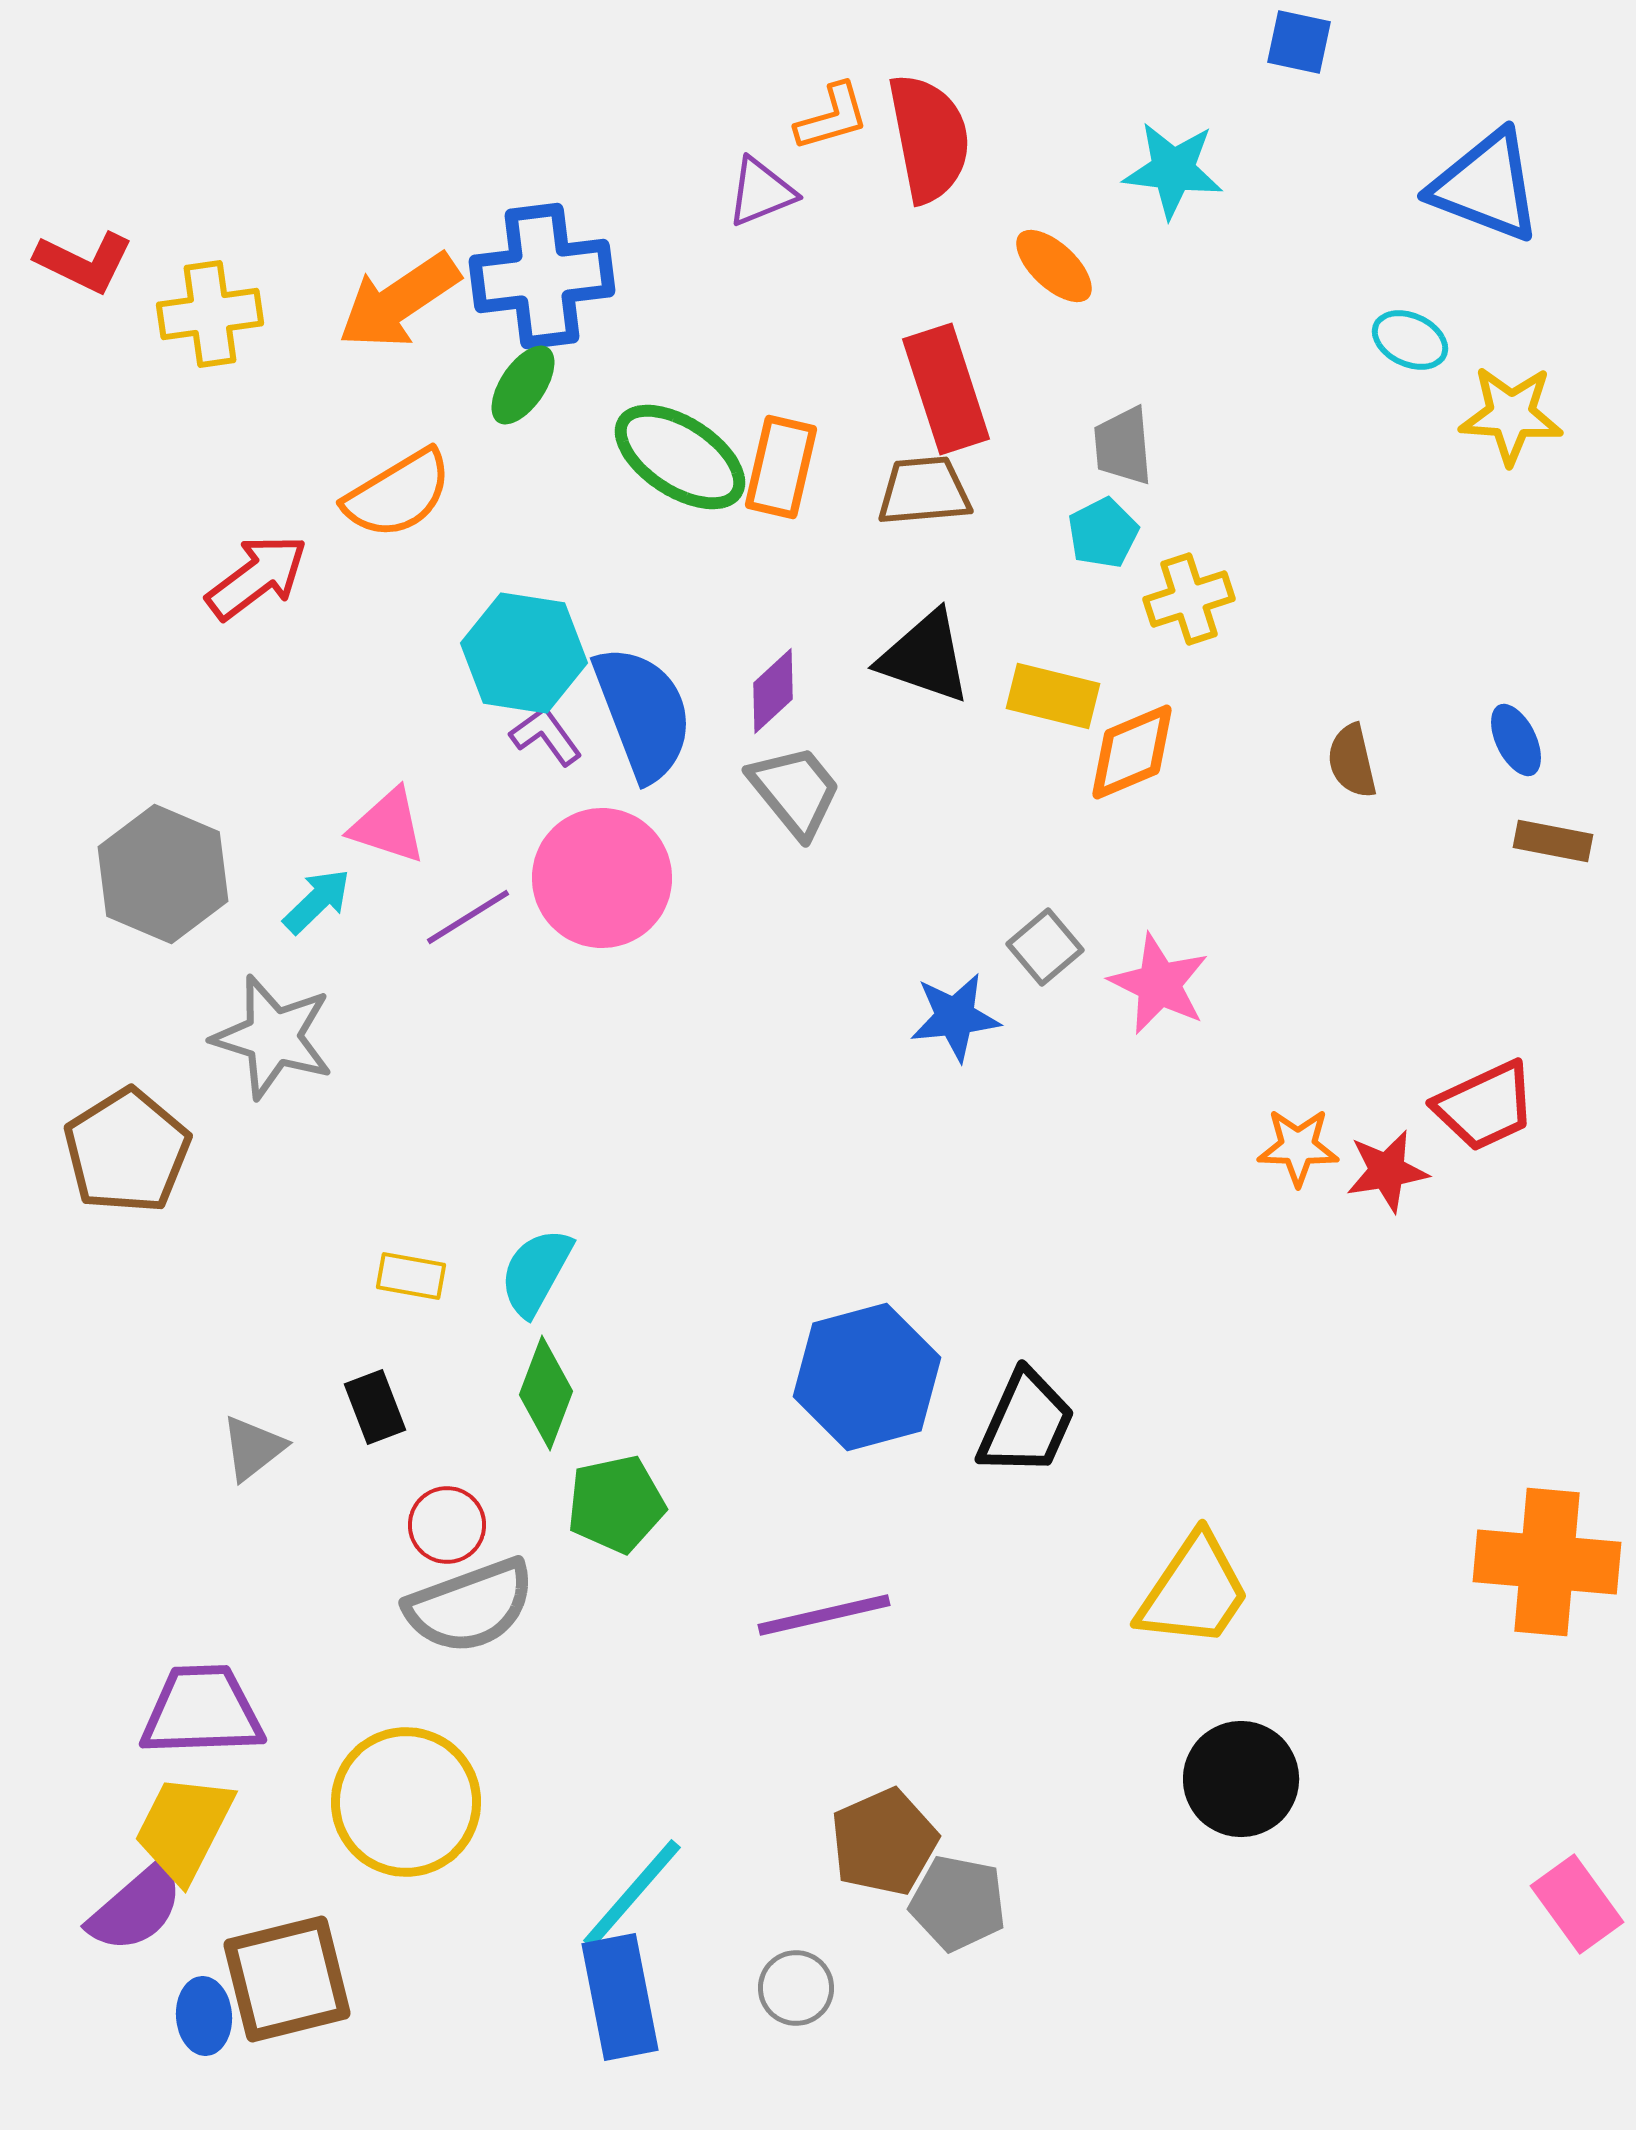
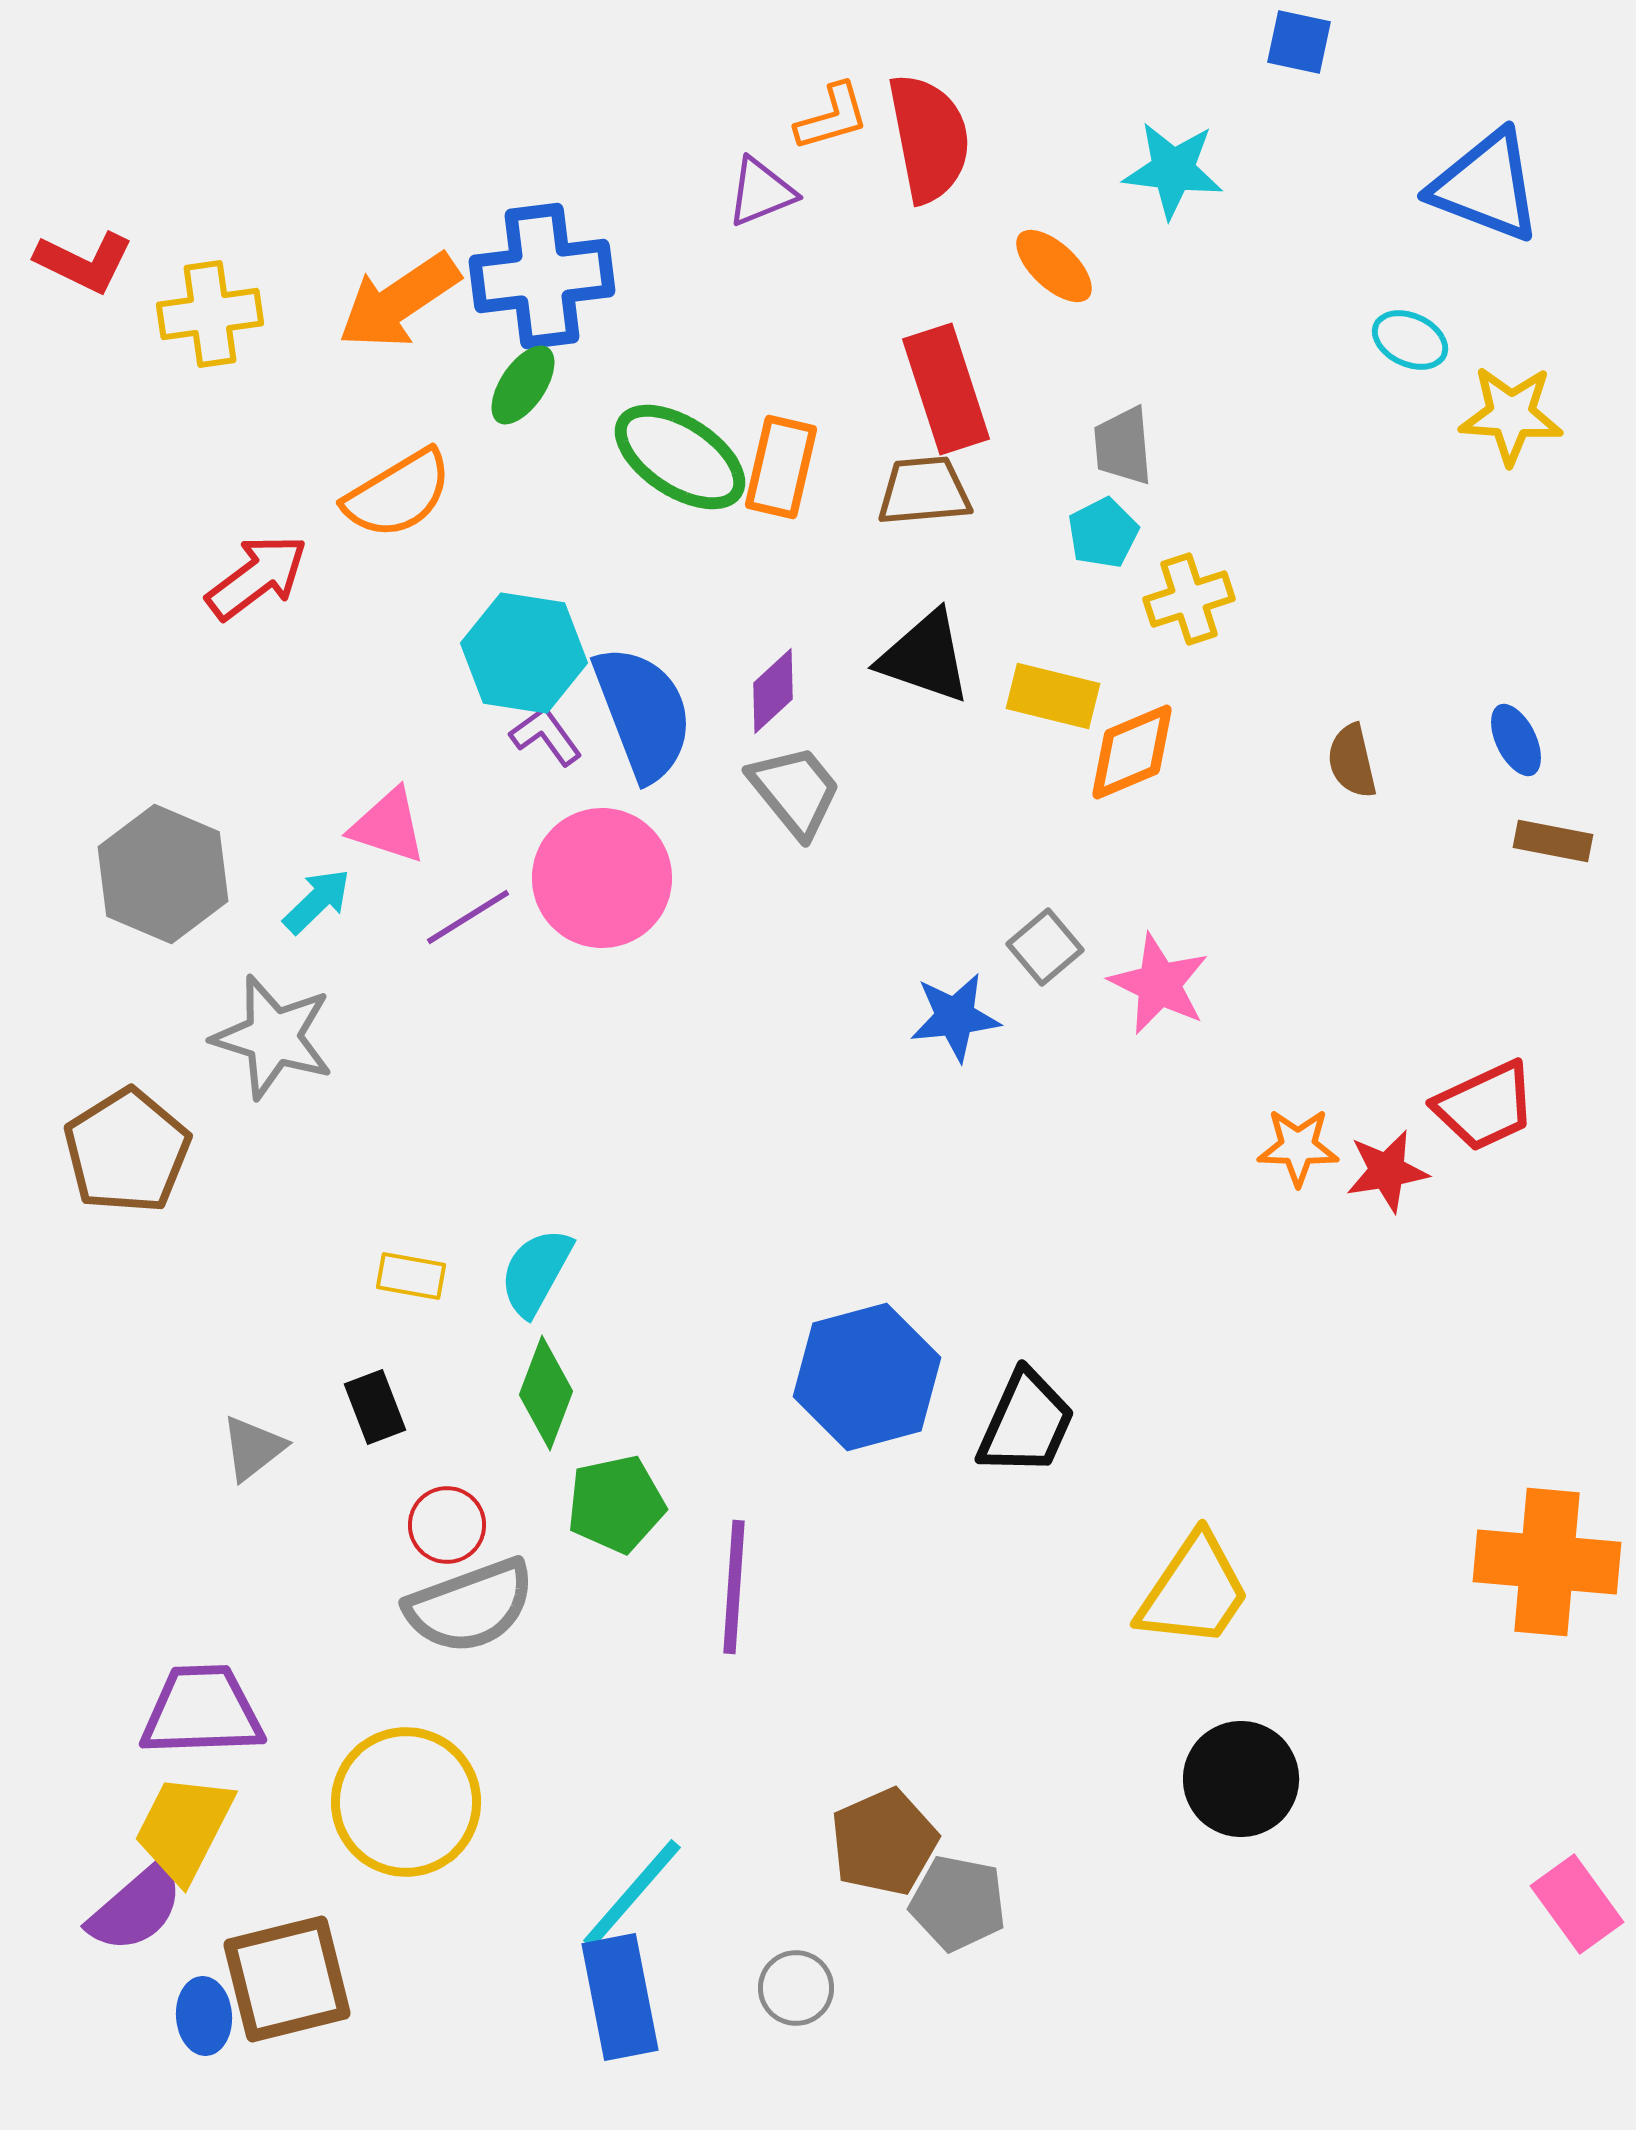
purple line at (824, 1615): moved 90 px left, 28 px up; rotated 73 degrees counterclockwise
